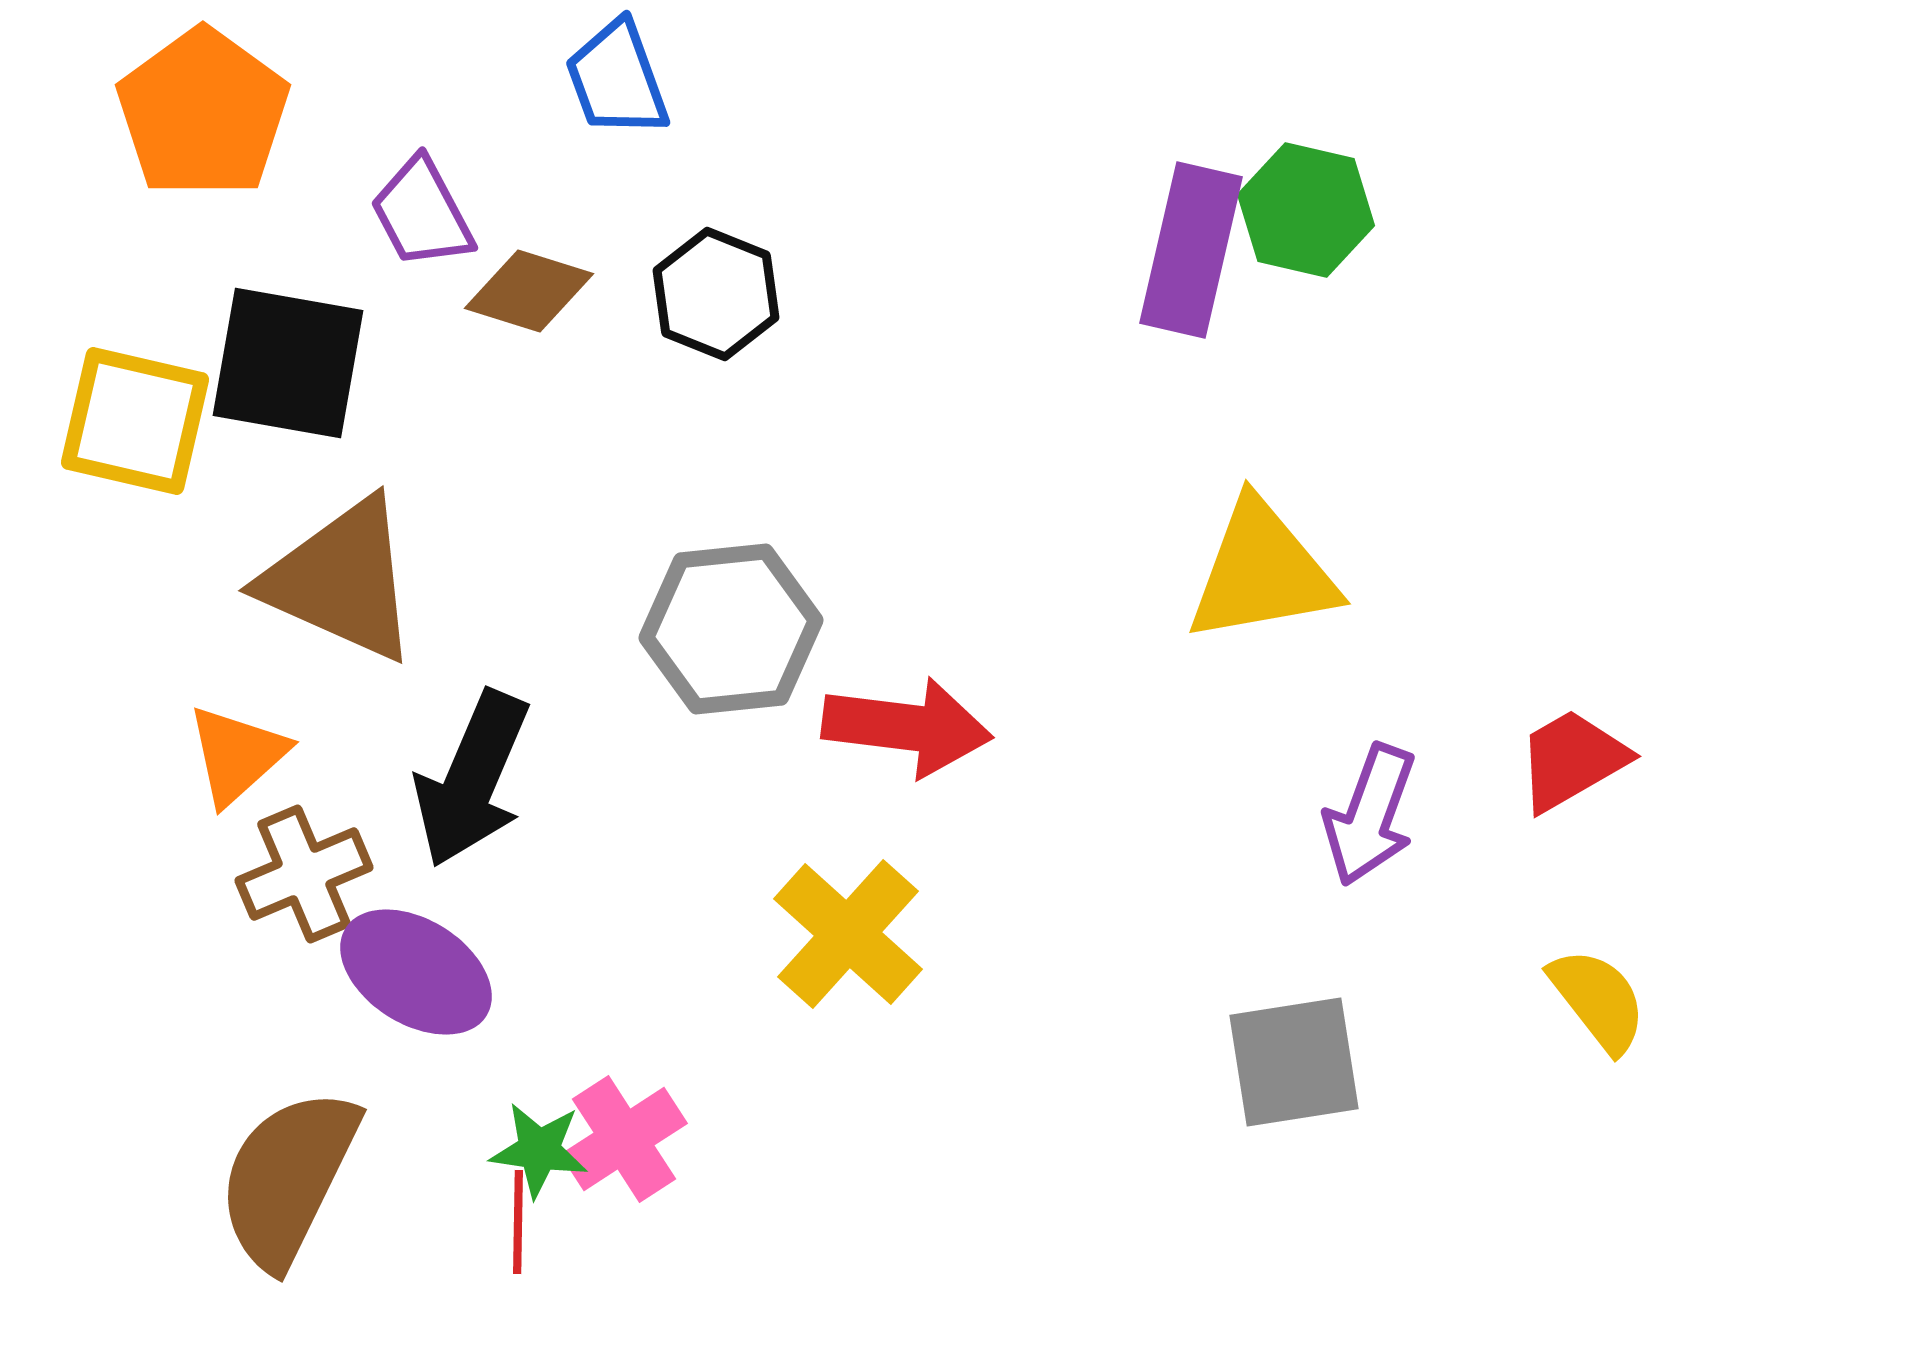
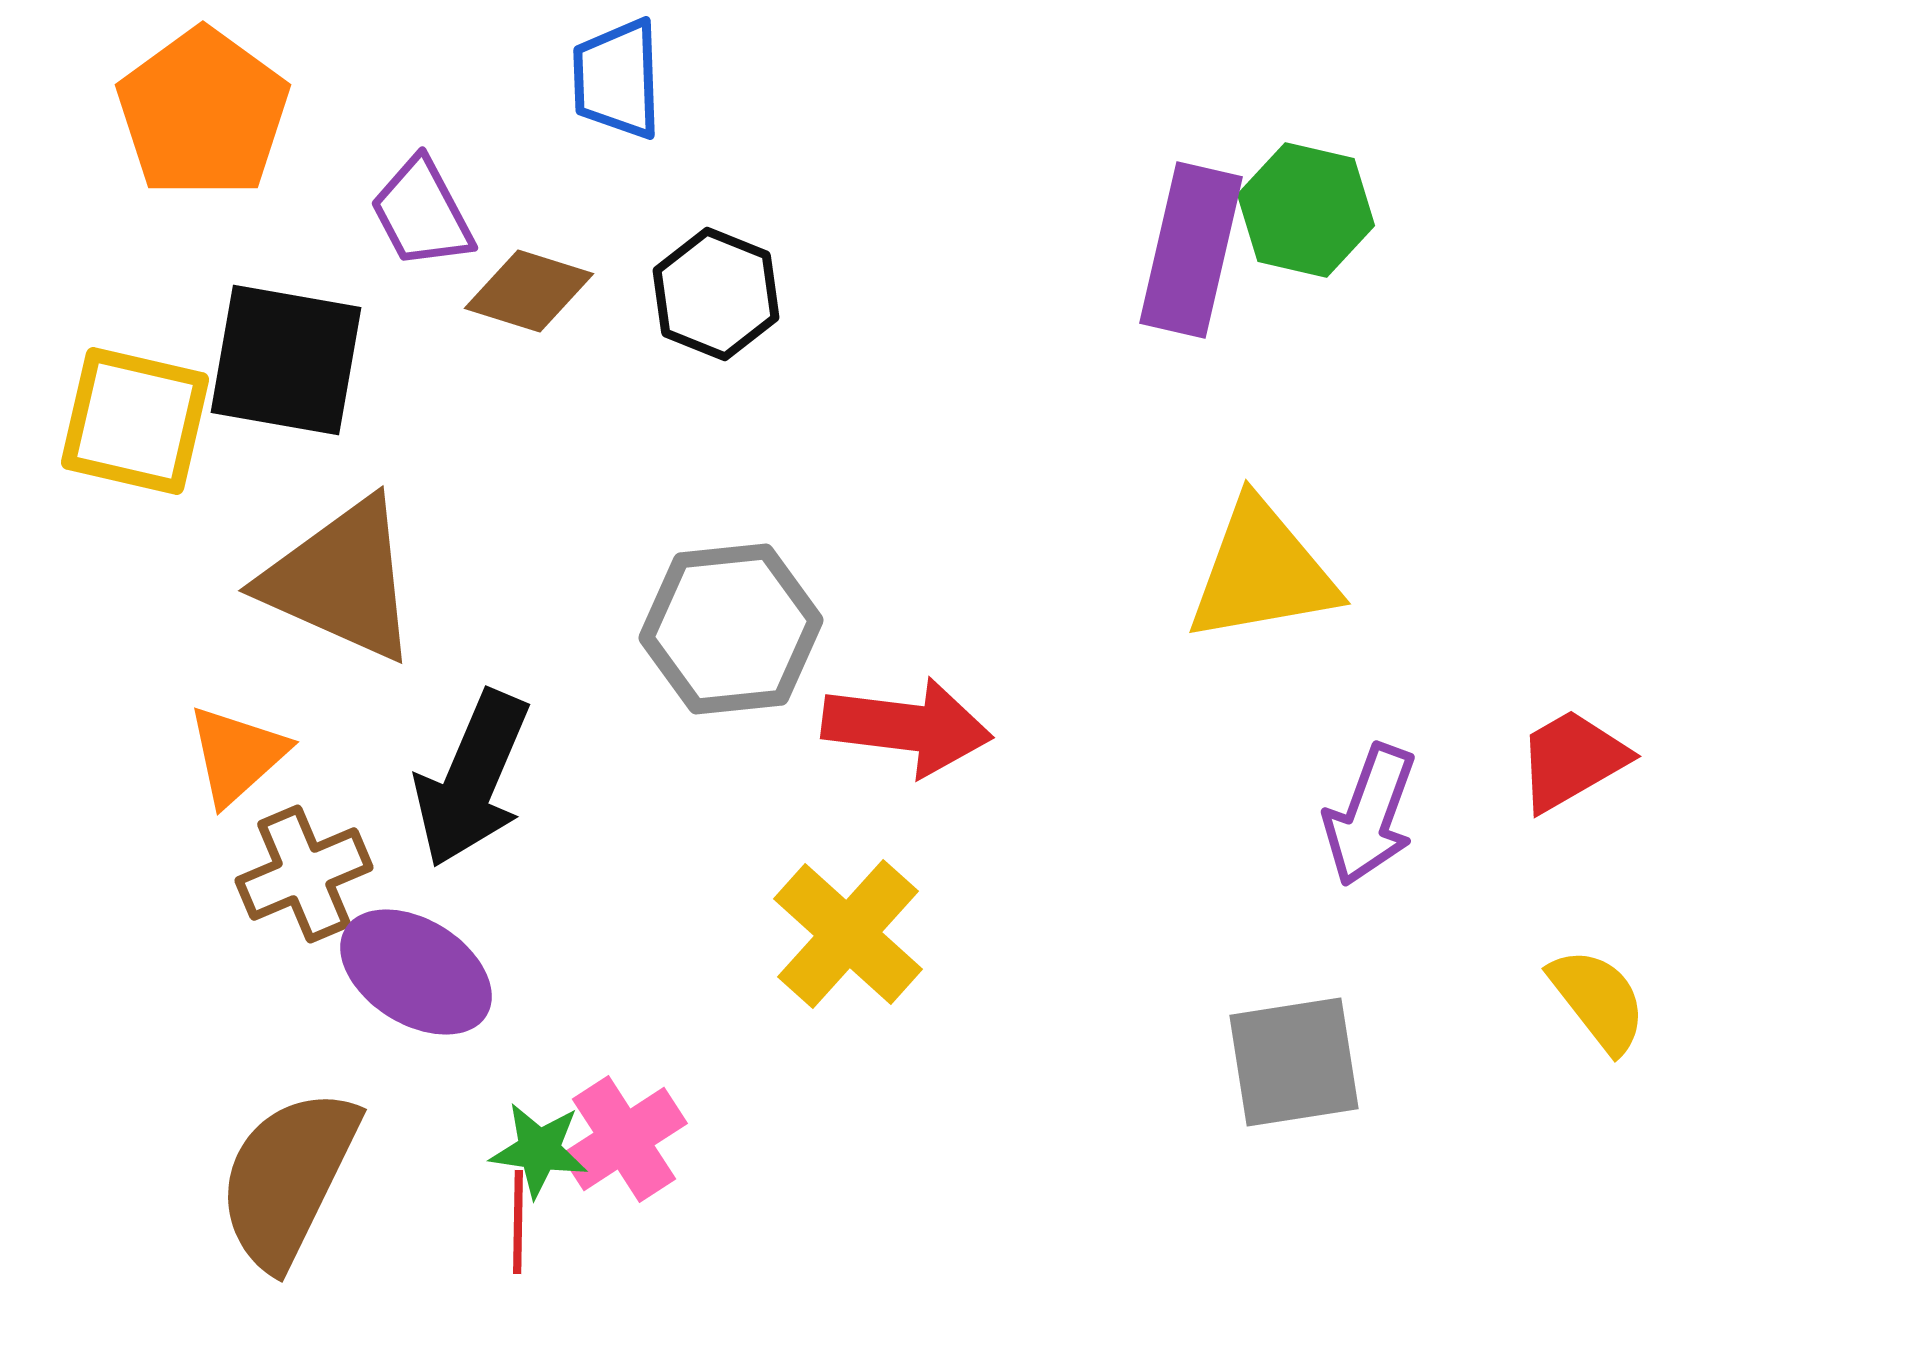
blue trapezoid: rotated 18 degrees clockwise
black square: moved 2 px left, 3 px up
